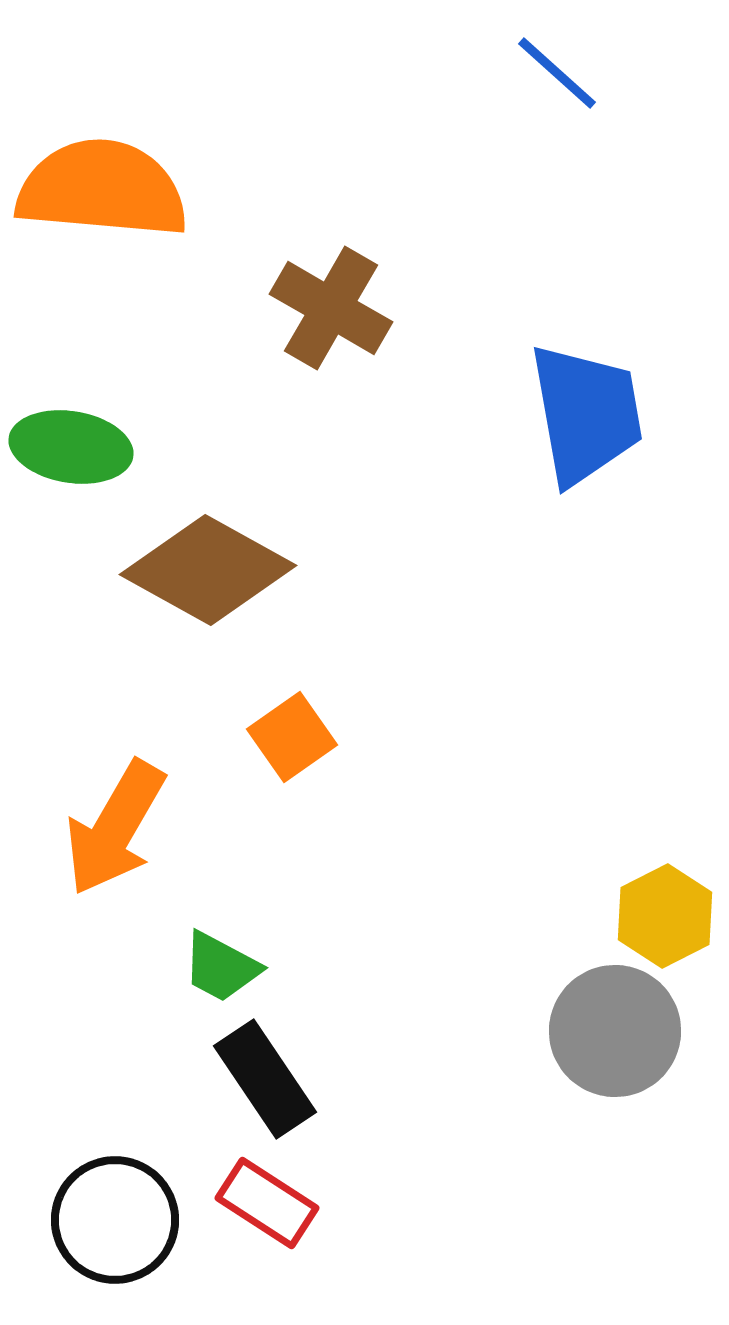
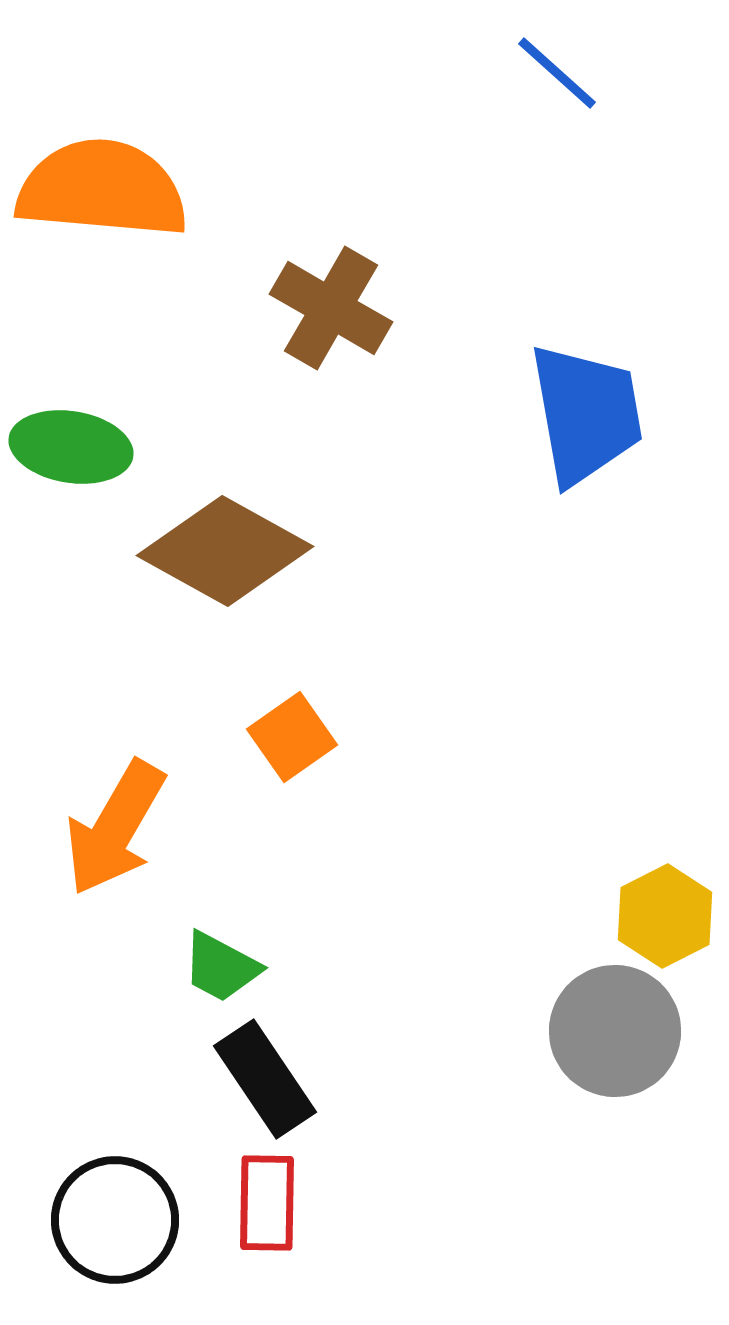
brown diamond: moved 17 px right, 19 px up
red rectangle: rotated 58 degrees clockwise
